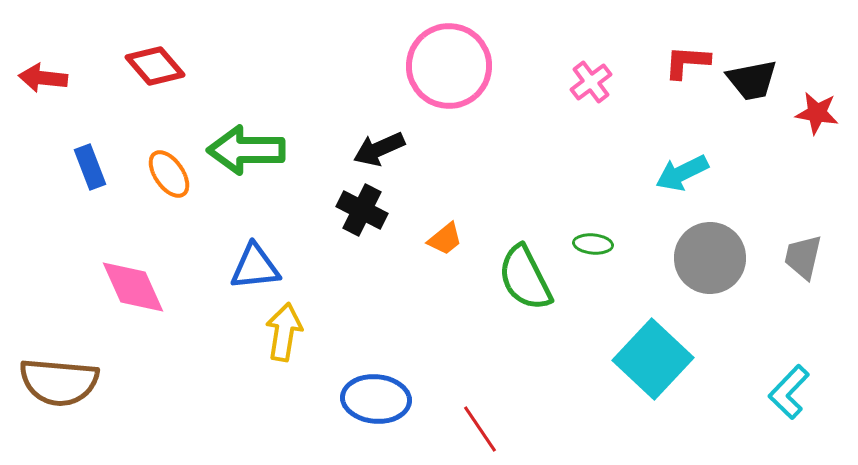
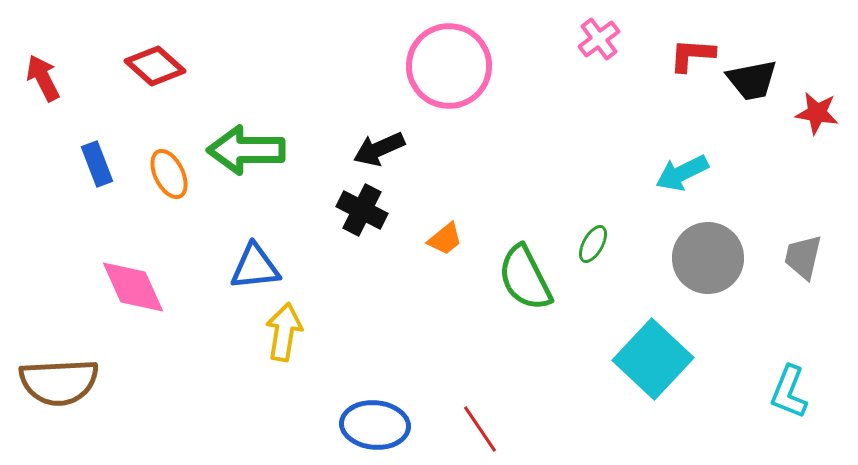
red L-shape: moved 5 px right, 7 px up
red diamond: rotated 8 degrees counterclockwise
red arrow: rotated 57 degrees clockwise
pink cross: moved 8 px right, 43 px up
blue rectangle: moved 7 px right, 3 px up
orange ellipse: rotated 9 degrees clockwise
green ellipse: rotated 66 degrees counterclockwise
gray circle: moved 2 px left
brown semicircle: rotated 8 degrees counterclockwise
cyan L-shape: rotated 22 degrees counterclockwise
blue ellipse: moved 1 px left, 26 px down
